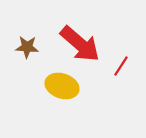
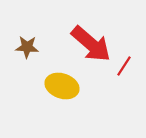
red arrow: moved 11 px right
red line: moved 3 px right
